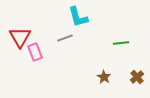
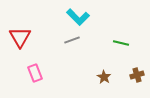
cyan L-shape: rotated 30 degrees counterclockwise
gray line: moved 7 px right, 2 px down
green line: rotated 21 degrees clockwise
pink rectangle: moved 21 px down
brown cross: moved 2 px up; rotated 24 degrees clockwise
